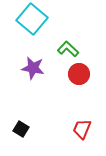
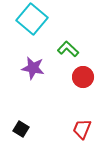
red circle: moved 4 px right, 3 px down
